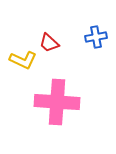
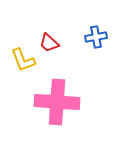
yellow L-shape: rotated 44 degrees clockwise
